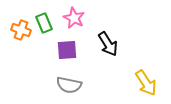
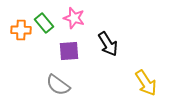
pink star: rotated 10 degrees counterclockwise
green rectangle: rotated 18 degrees counterclockwise
orange cross: rotated 18 degrees counterclockwise
purple square: moved 2 px right, 1 px down
gray semicircle: moved 11 px left; rotated 25 degrees clockwise
